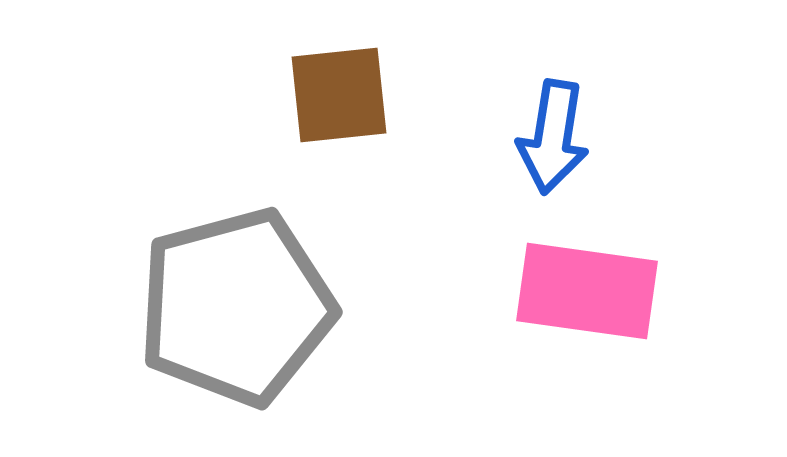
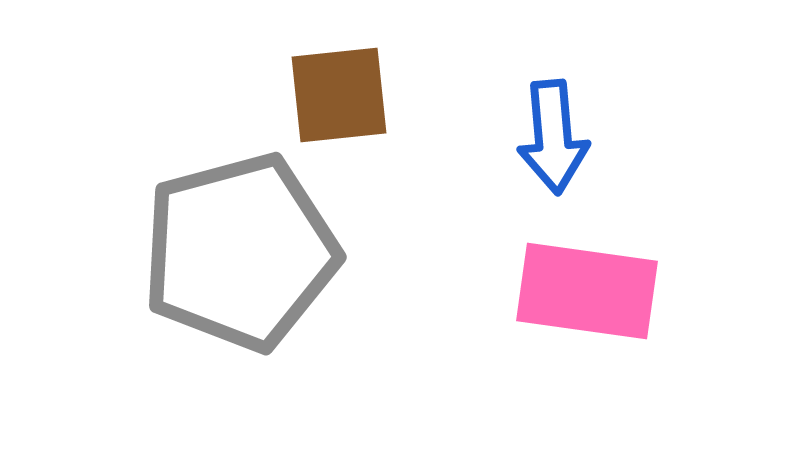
blue arrow: rotated 14 degrees counterclockwise
gray pentagon: moved 4 px right, 55 px up
